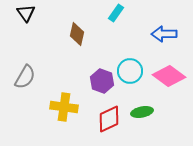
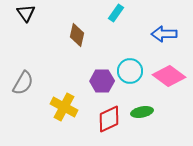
brown diamond: moved 1 px down
gray semicircle: moved 2 px left, 6 px down
purple hexagon: rotated 20 degrees counterclockwise
yellow cross: rotated 20 degrees clockwise
